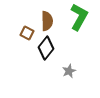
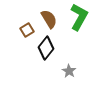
brown semicircle: moved 2 px right, 2 px up; rotated 30 degrees counterclockwise
brown square: moved 3 px up; rotated 32 degrees clockwise
gray star: rotated 16 degrees counterclockwise
